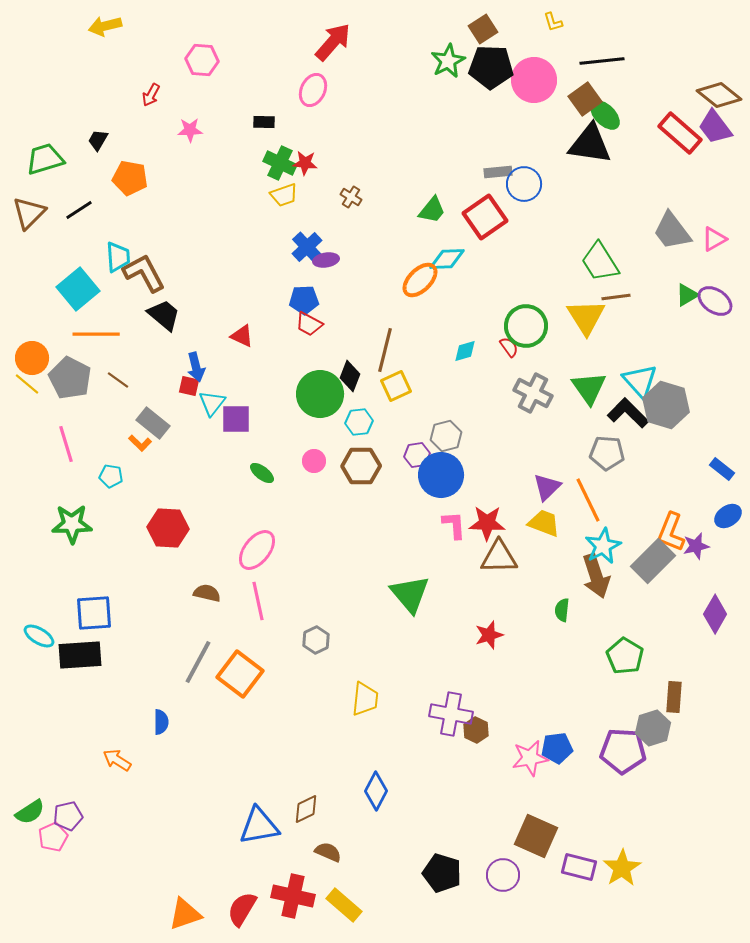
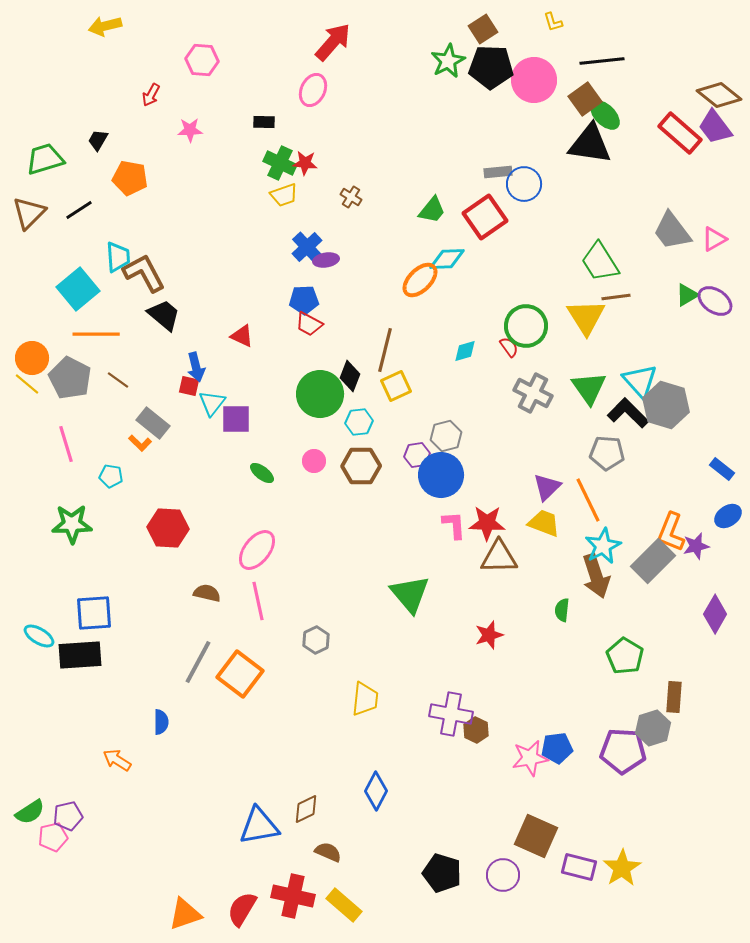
pink pentagon at (53, 837): rotated 12 degrees clockwise
